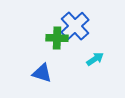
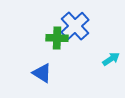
cyan arrow: moved 16 px right
blue triangle: rotated 15 degrees clockwise
